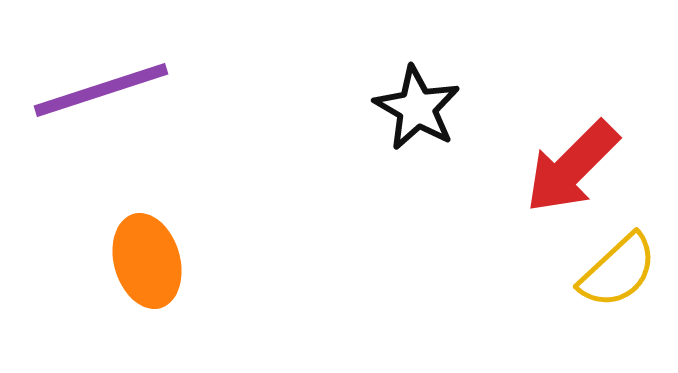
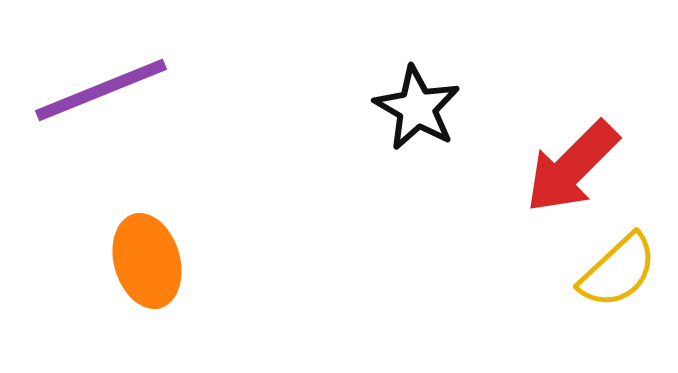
purple line: rotated 4 degrees counterclockwise
